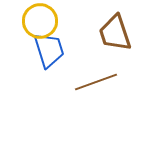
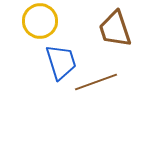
brown trapezoid: moved 4 px up
blue trapezoid: moved 12 px right, 12 px down
